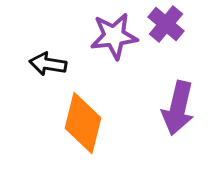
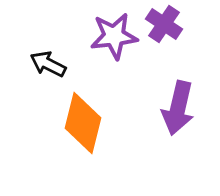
purple cross: moved 2 px left; rotated 6 degrees counterclockwise
black arrow: rotated 18 degrees clockwise
